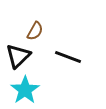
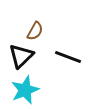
black triangle: moved 3 px right
cyan star: rotated 12 degrees clockwise
